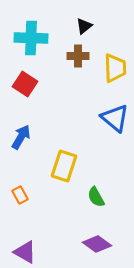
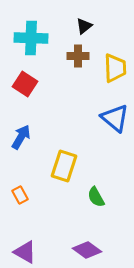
purple diamond: moved 10 px left, 6 px down
